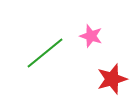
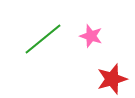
green line: moved 2 px left, 14 px up
